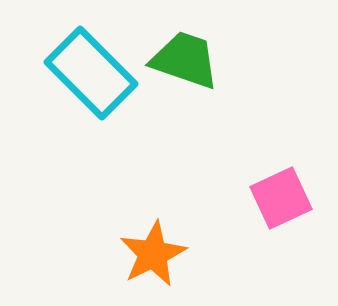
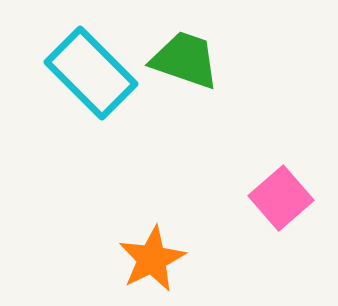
pink square: rotated 16 degrees counterclockwise
orange star: moved 1 px left, 5 px down
